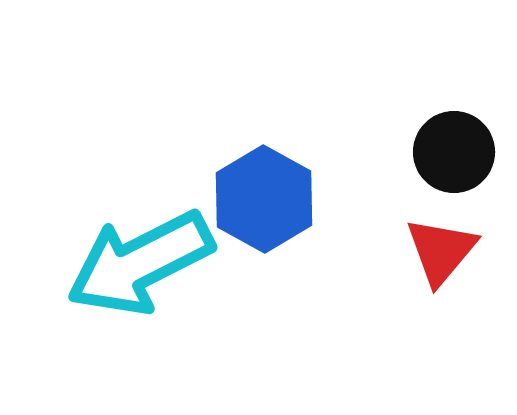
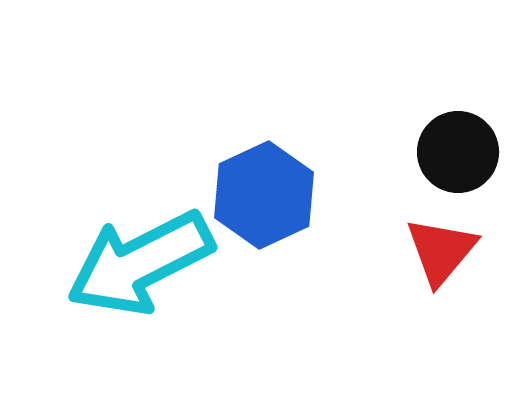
black circle: moved 4 px right
blue hexagon: moved 4 px up; rotated 6 degrees clockwise
